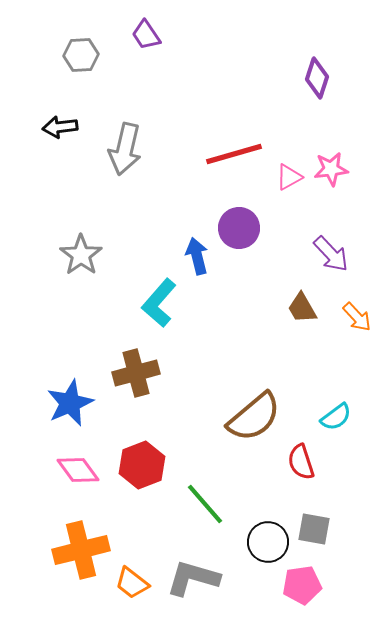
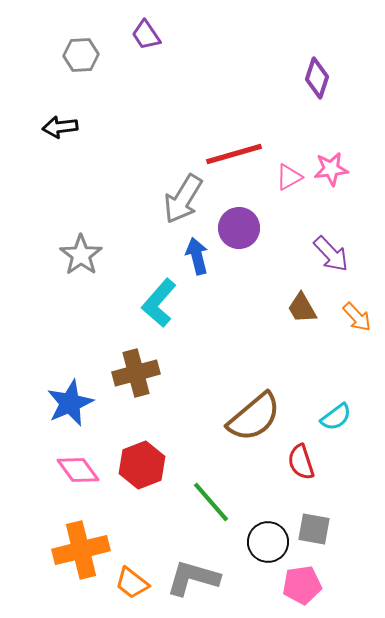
gray arrow: moved 58 px right, 50 px down; rotated 18 degrees clockwise
green line: moved 6 px right, 2 px up
